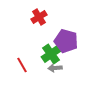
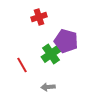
red cross: rotated 14 degrees clockwise
gray arrow: moved 7 px left, 19 px down
